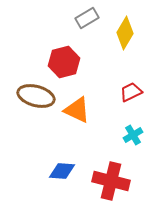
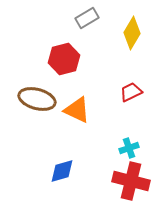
yellow diamond: moved 7 px right
red hexagon: moved 3 px up
brown ellipse: moved 1 px right, 3 px down
cyan cross: moved 4 px left, 13 px down; rotated 12 degrees clockwise
blue diamond: rotated 20 degrees counterclockwise
red cross: moved 20 px right
